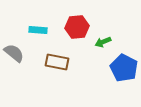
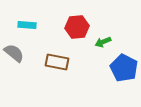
cyan rectangle: moved 11 px left, 5 px up
